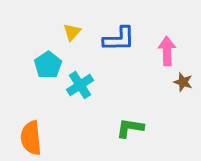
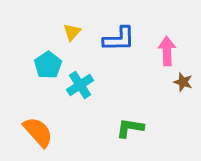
orange semicircle: moved 7 px right, 6 px up; rotated 144 degrees clockwise
